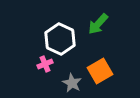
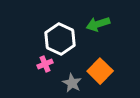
green arrow: rotated 30 degrees clockwise
orange square: rotated 15 degrees counterclockwise
